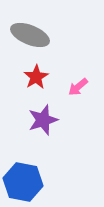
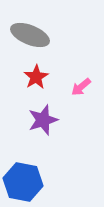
pink arrow: moved 3 px right
